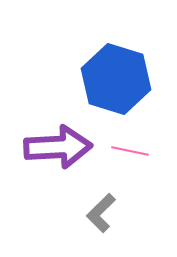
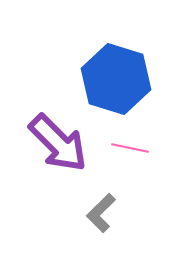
purple arrow: moved 4 px up; rotated 48 degrees clockwise
pink line: moved 3 px up
